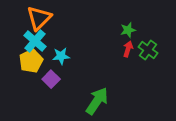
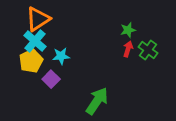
orange triangle: moved 1 px left, 1 px down; rotated 12 degrees clockwise
